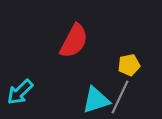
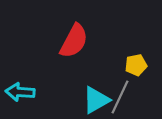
yellow pentagon: moved 7 px right
cyan arrow: rotated 48 degrees clockwise
cyan triangle: rotated 12 degrees counterclockwise
